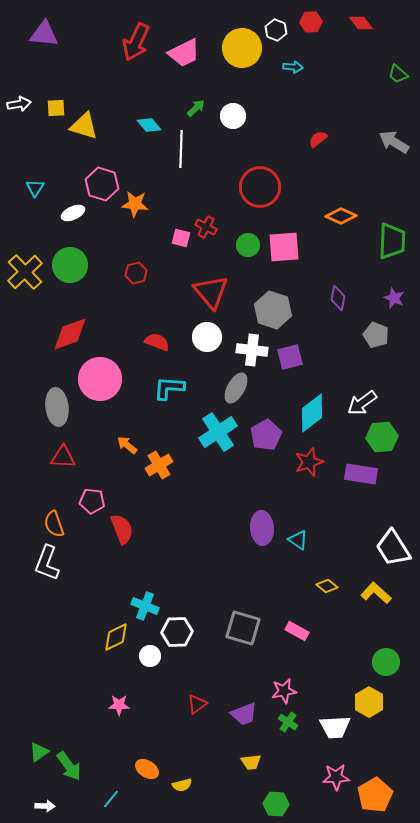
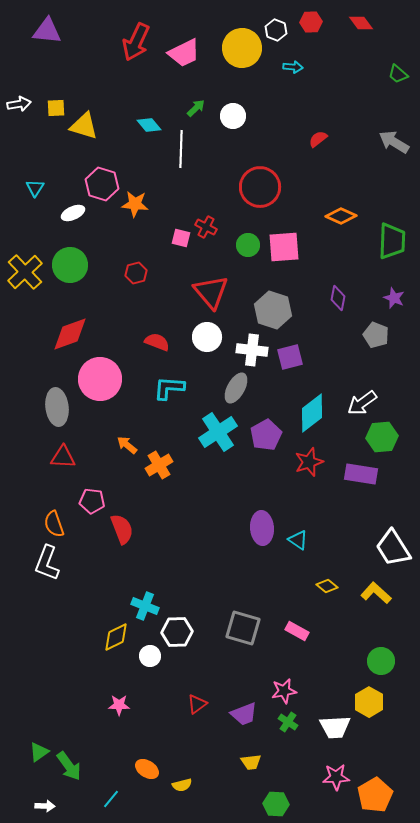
purple triangle at (44, 34): moved 3 px right, 3 px up
green circle at (386, 662): moved 5 px left, 1 px up
